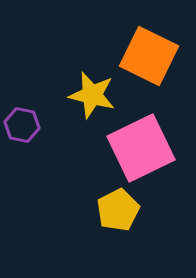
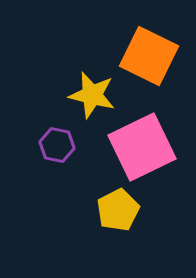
purple hexagon: moved 35 px right, 20 px down
pink square: moved 1 px right, 1 px up
